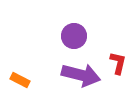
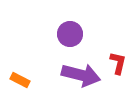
purple circle: moved 4 px left, 2 px up
